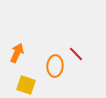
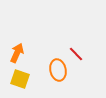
orange ellipse: moved 3 px right, 4 px down; rotated 15 degrees counterclockwise
yellow square: moved 6 px left, 6 px up
